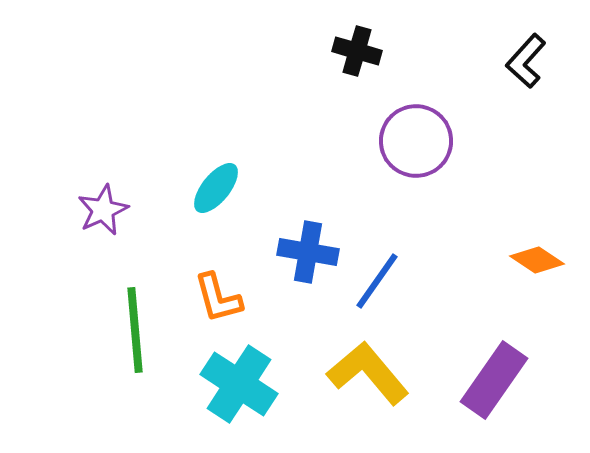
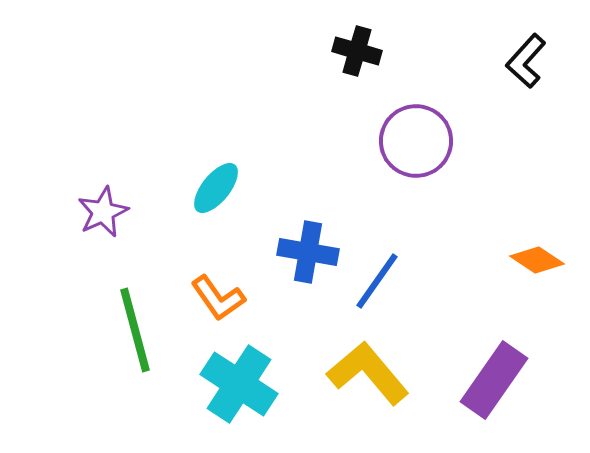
purple star: moved 2 px down
orange L-shape: rotated 20 degrees counterclockwise
green line: rotated 10 degrees counterclockwise
